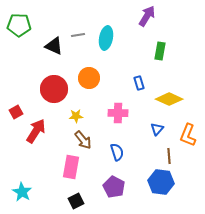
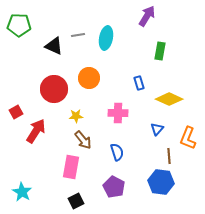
orange L-shape: moved 3 px down
